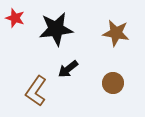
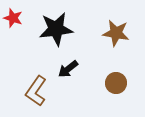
red star: moved 2 px left
brown circle: moved 3 px right
